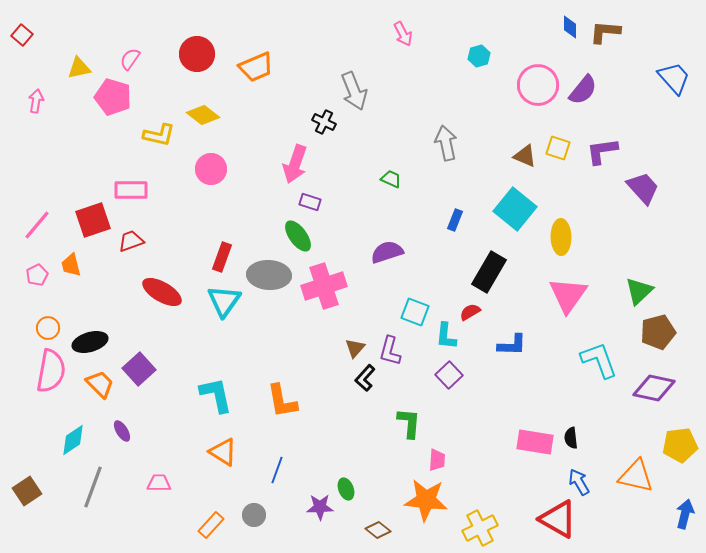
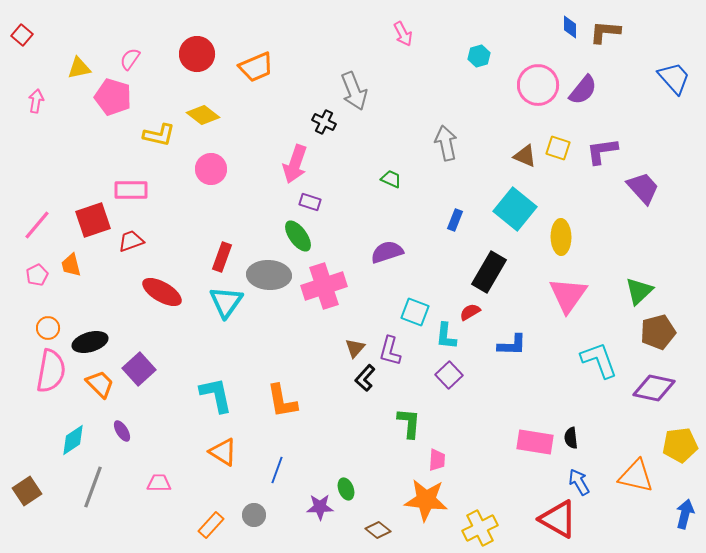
cyan triangle at (224, 301): moved 2 px right, 1 px down
